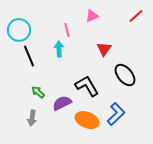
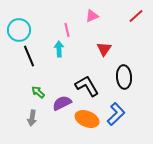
black ellipse: moved 1 px left, 2 px down; rotated 35 degrees clockwise
orange ellipse: moved 1 px up
